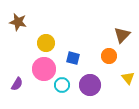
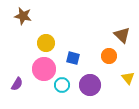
brown star: moved 5 px right, 6 px up
brown triangle: rotated 30 degrees counterclockwise
